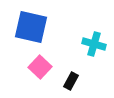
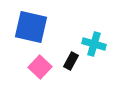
black rectangle: moved 20 px up
